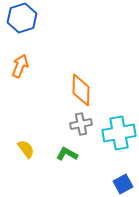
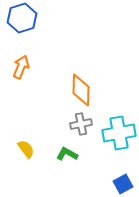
orange arrow: moved 1 px right, 1 px down
